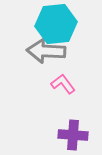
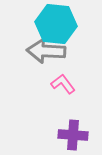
cyan hexagon: rotated 12 degrees clockwise
